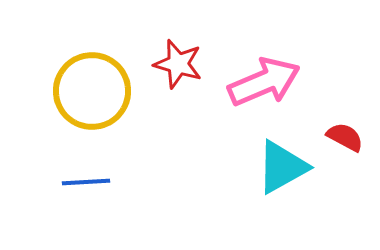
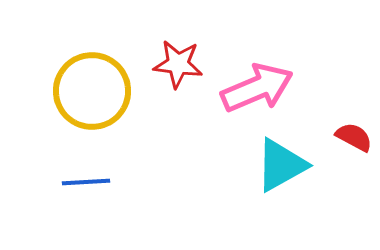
red star: rotated 9 degrees counterclockwise
pink arrow: moved 7 px left, 6 px down
red semicircle: moved 9 px right
cyan triangle: moved 1 px left, 2 px up
